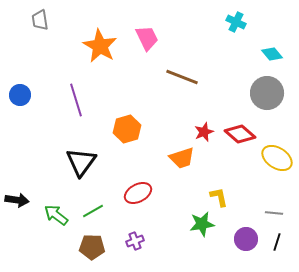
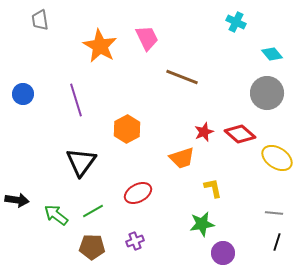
blue circle: moved 3 px right, 1 px up
orange hexagon: rotated 12 degrees counterclockwise
yellow L-shape: moved 6 px left, 9 px up
purple circle: moved 23 px left, 14 px down
